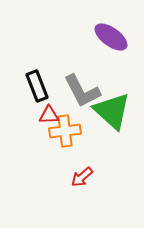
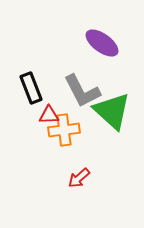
purple ellipse: moved 9 px left, 6 px down
black rectangle: moved 6 px left, 2 px down
orange cross: moved 1 px left, 1 px up
red arrow: moved 3 px left, 1 px down
